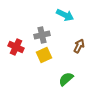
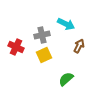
cyan arrow: moved 1 px right, 9 px down
